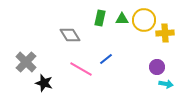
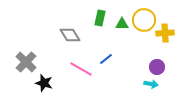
green triangle: moved 5 px down
cyan arrow: moved 15 px left
